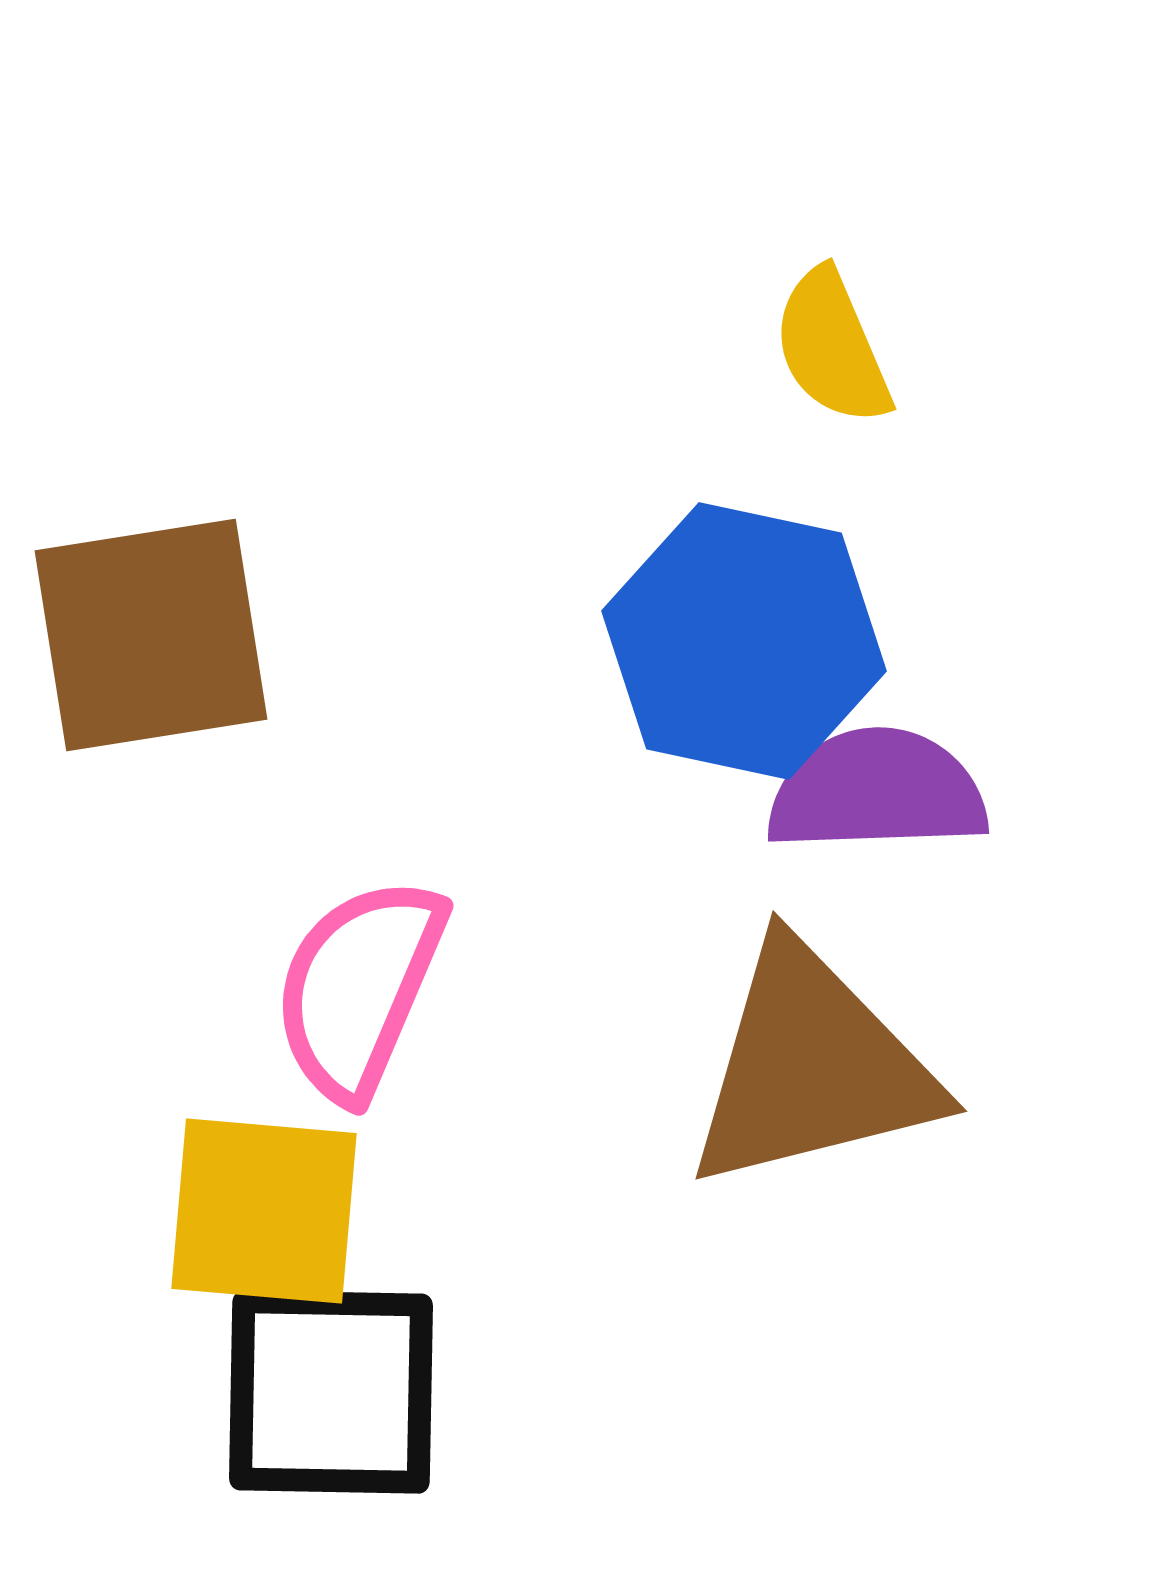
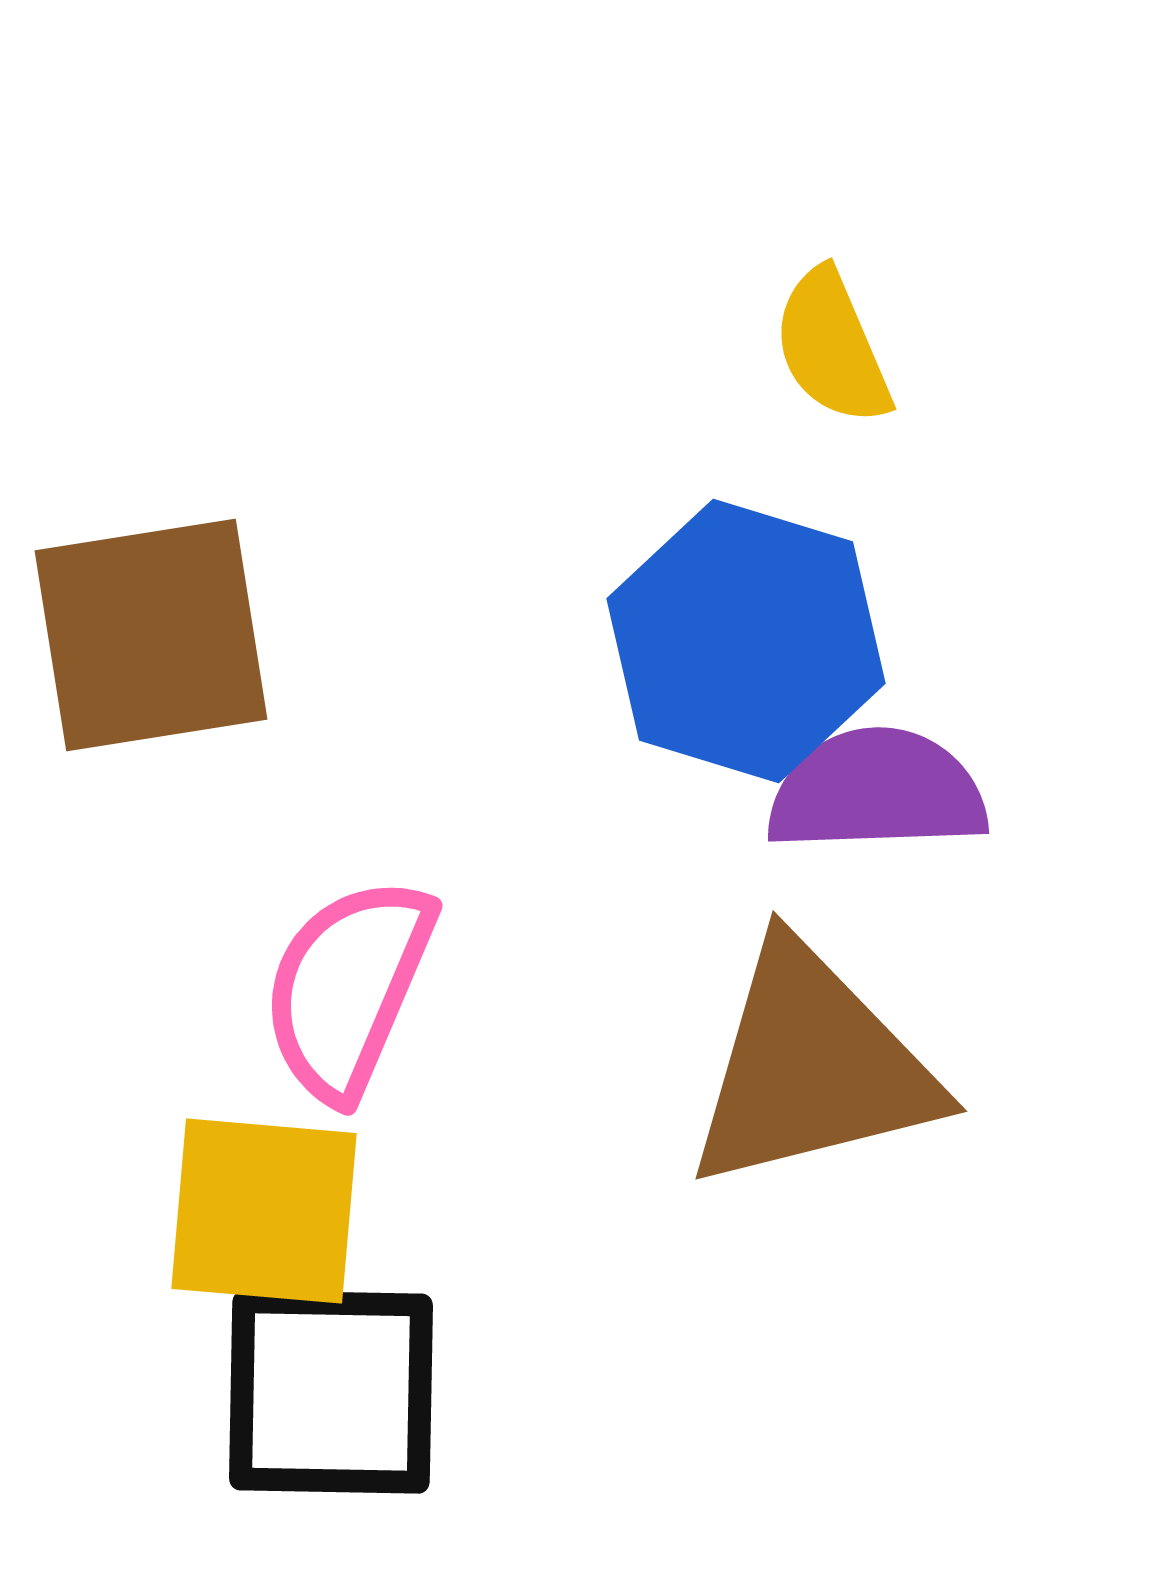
blue hexagon: moved 2 px right; rotated 5 degrees clockwise
pink semicircle: moved 11 px left
